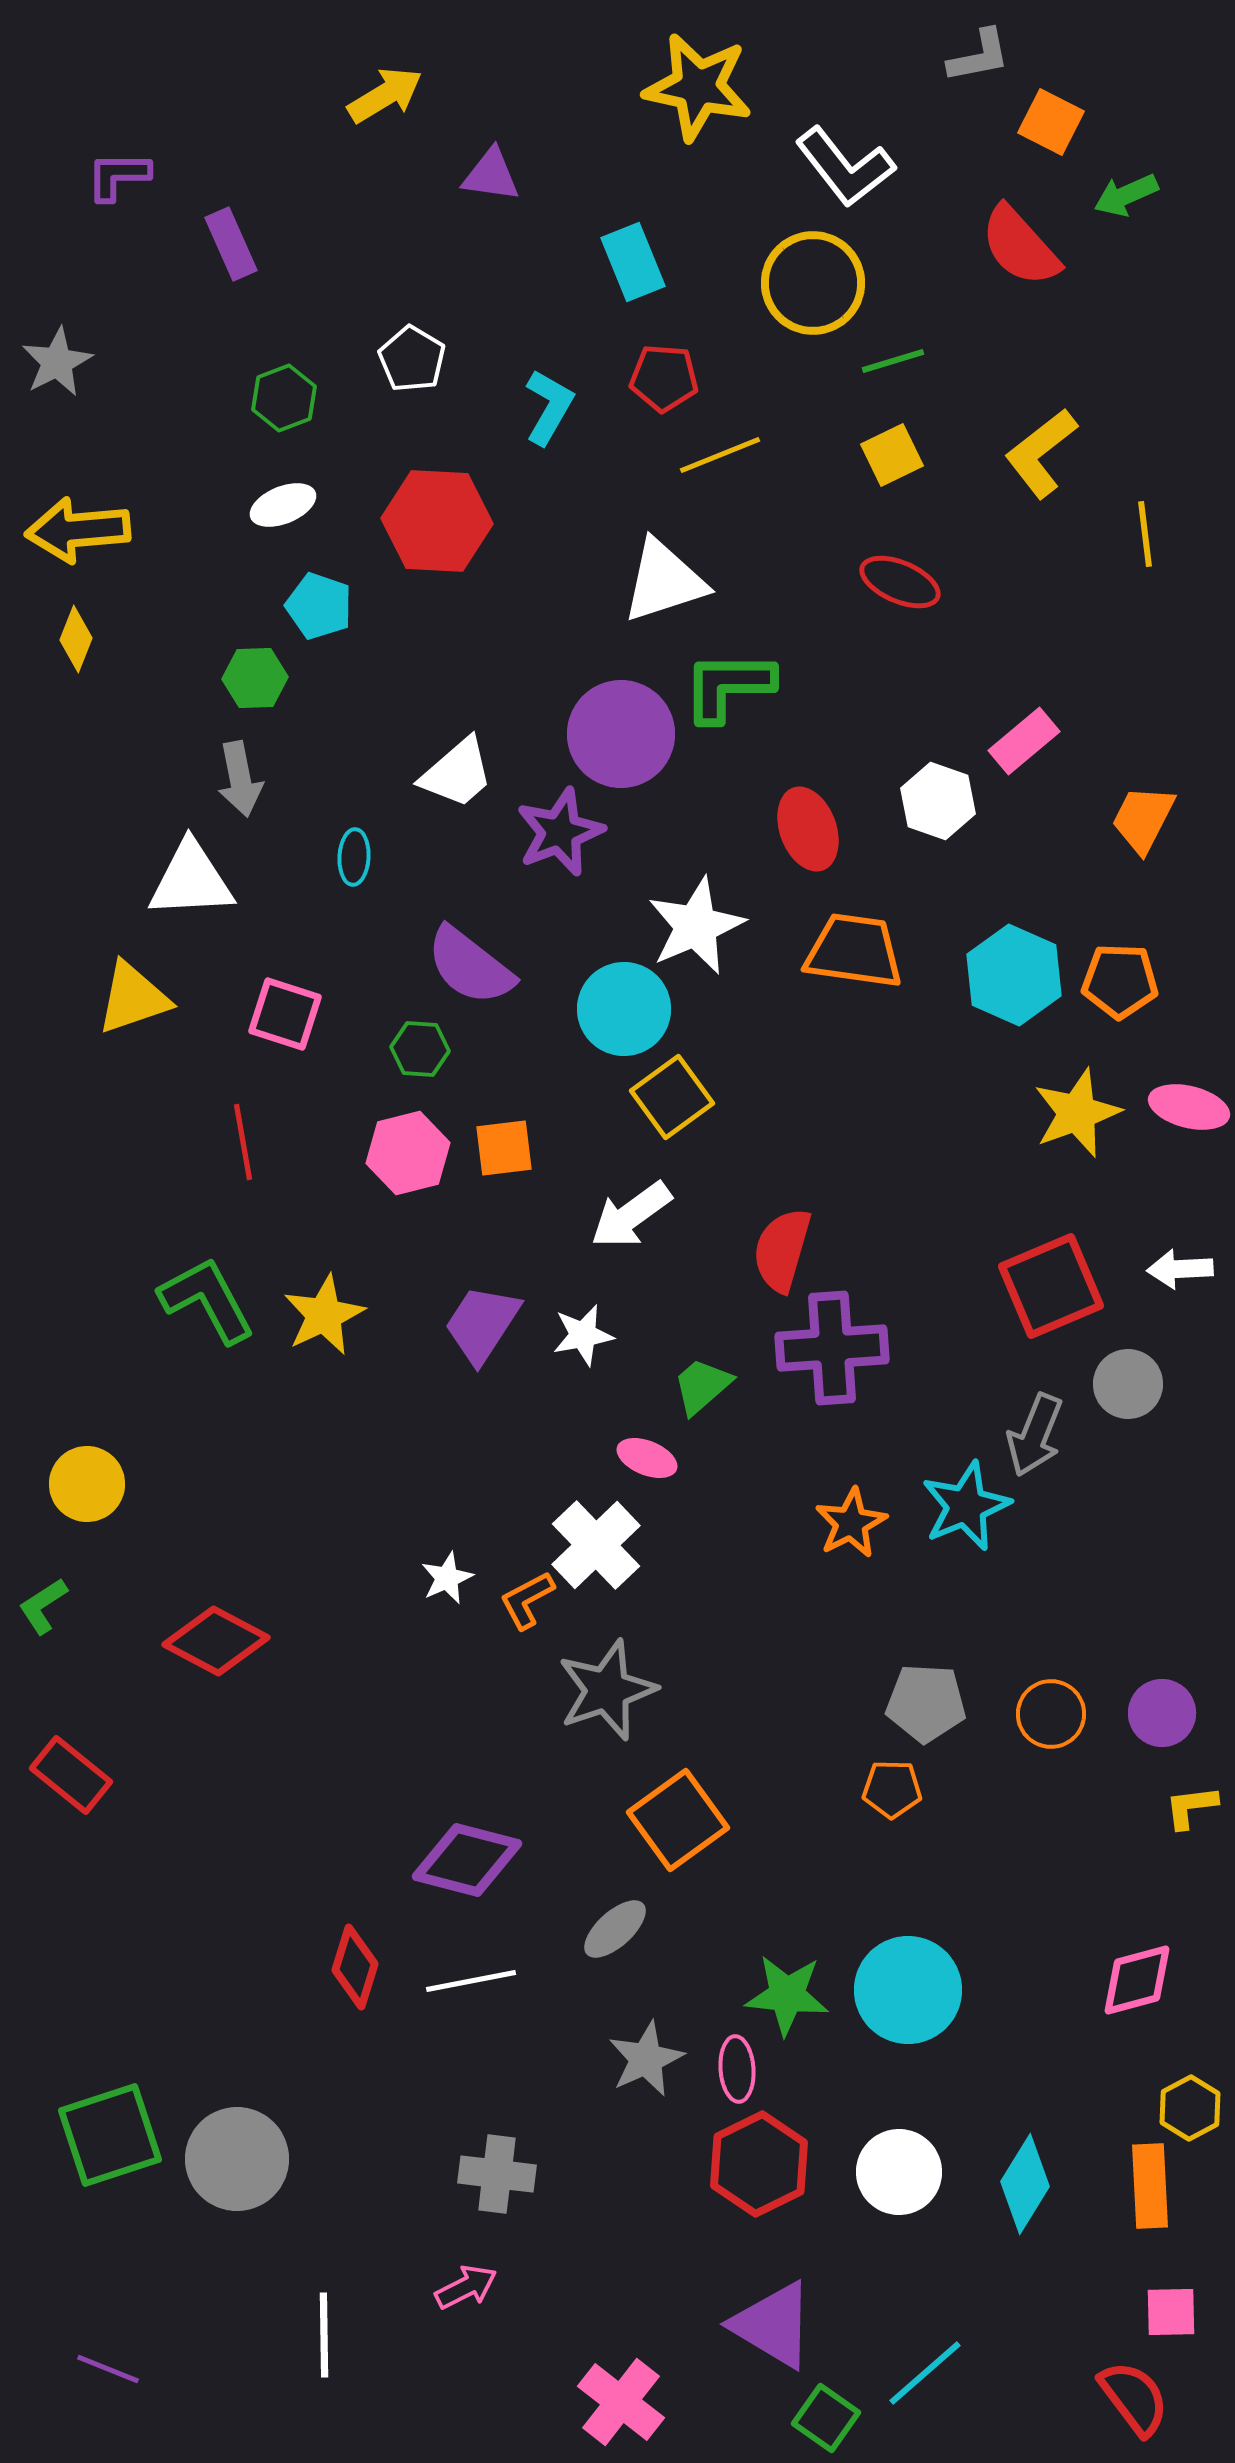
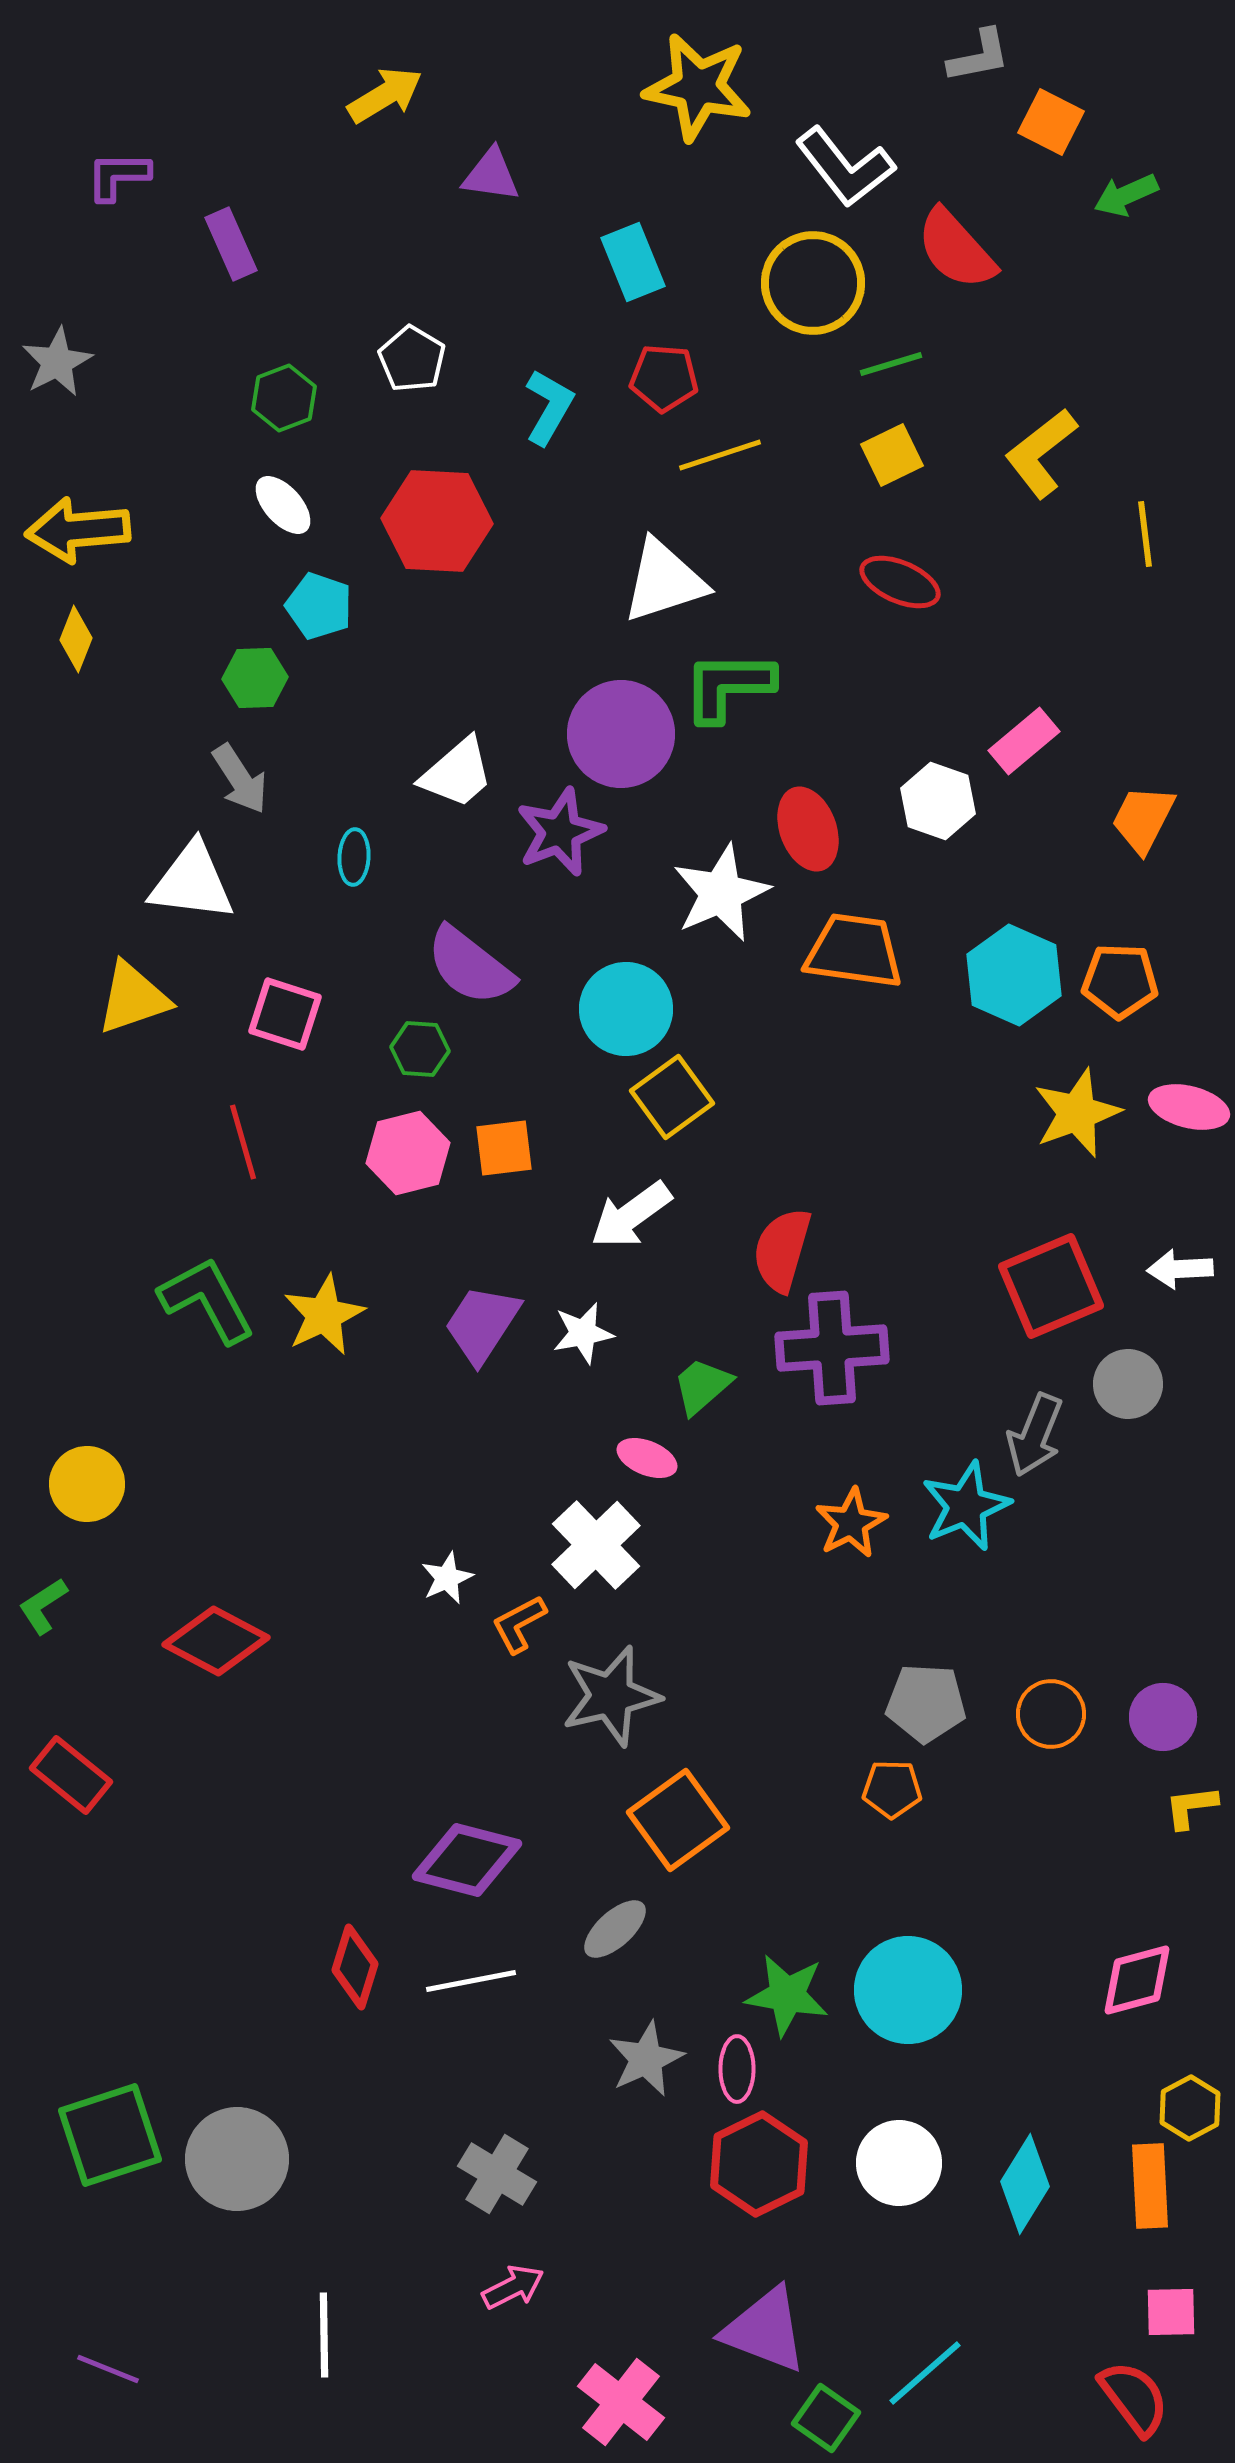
red semicircle at (1020, 246): moved 64 px left, 3 px down
green line at (893, 361): moved 2 px left, 3 px down
yellow line at (720, 455): rotated 4 degrees clockwise
white ellipse at (283, 505): rotated 70 degrees clockwise
gray arrow at (240, 779): rotated 22 degrees counterclockwise
white triangle at (191, 880): moved 1 px right, 2 px down; rotated 10 degrees clockwise
white star at (696, 926): moved 25 px right, 33 px up
cyan circle at (624, 1009): moved 2 px right
red line at (243, 1142): rotated 6 degrees counterclockwise
white star at (583, 1335): moved 2 px up
orange L-shape at (527, 1600): moved 8 px left, 24 px down
gray star at (607, 1690): moved 4 px right, 6 px down; rotated 6 degrees clockwise
purple circle at (1162, 1713): moved 1 px right, 4 px down
green star at (787, 1995): rotated 4 degrees clockwise
pink ellipse at (737, 2069): rotated 4 degrees clockwise
white circle at (899, 2172): moved 9 px up
gray cross at (497, 2174): rotated 24 degrees clockwise
pink arrow at (466, 2287): moved 47 px right
purple triangle at (773, 2325): moved 8 px left, 5 px down; rotated 10 degrees counterclockwise
